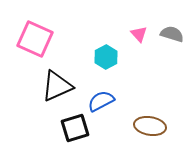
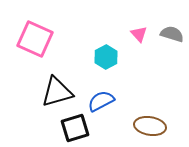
black triangle: moved 6 px down; rotated 8 degrees clockwise
